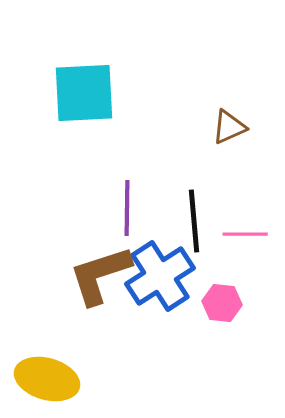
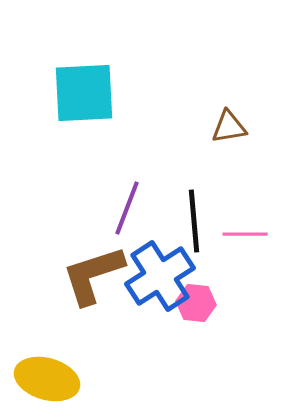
brown triangle: rotated 15 degrees clockwise
purple line: rotated 20 degrees clockwise
brown L-shape: moved 7 px left
pink hexagon: moved 26 px left
